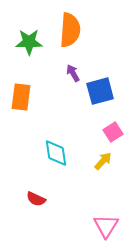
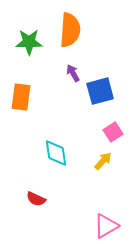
pink triangle: rotated 28 degrees clockwise
